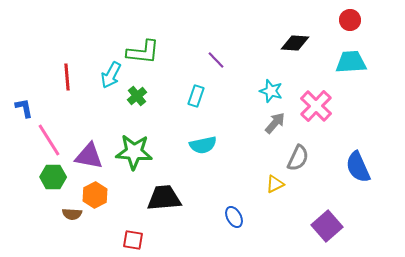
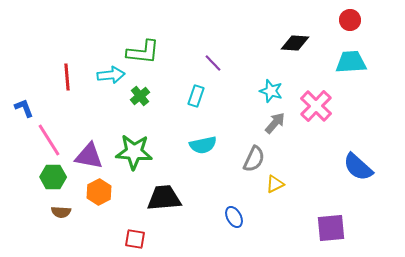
purple line: moved 3 px left, 3 px down
cyan arrow: rotated 124 degrees counterclockwise
green cross: moved 3 px right
blue L-shape: rotated 10 degrees counterclockwise
gray semicircle: moved 44 px left, 1 px down
blue semicircle: rotated 24 degrees counterclockwise
orange hexagon: moved 4 px right, 3 px up
brown semicircle: moved 11 px left, 2 px up
purple square: moved 4 px right, 2 px down; rotated 36 degrees clockwise
red square: moved 2 px right, 1 px up
